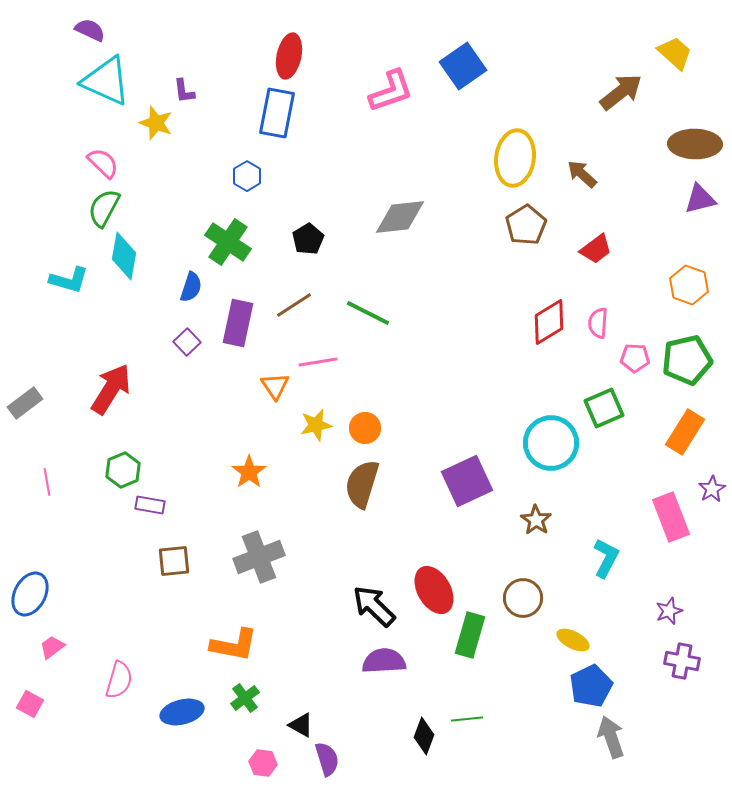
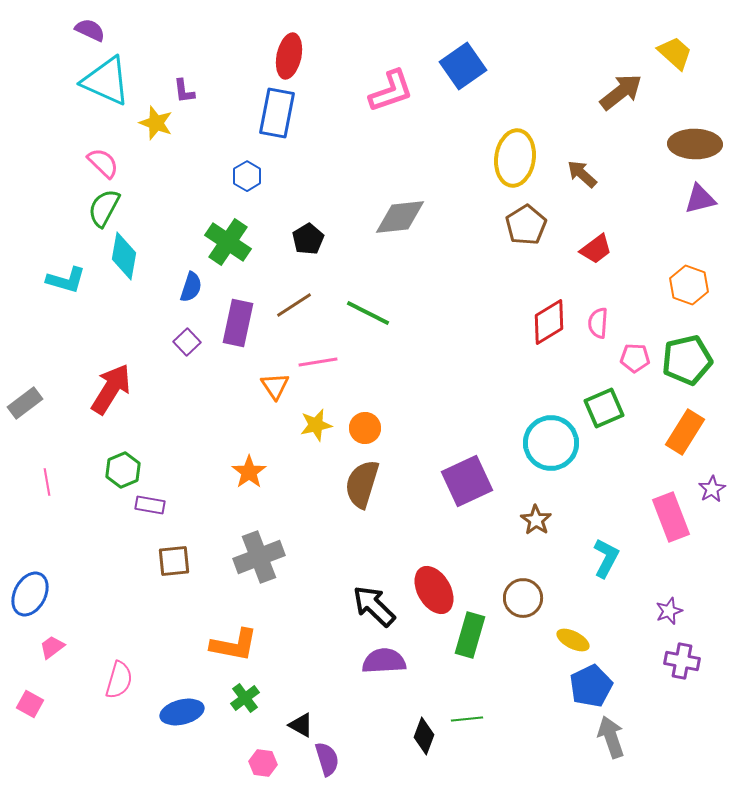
cyan L-shape at (69, 280): moved 3 px left
